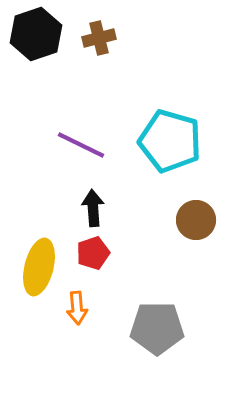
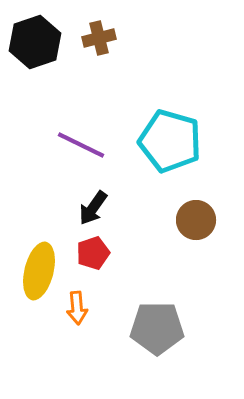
black hexagon: moved 1 px left, 8 px down
black arrow: rotated 141 degrees counterclockwise
yellow ellipse: moved 4 px down
